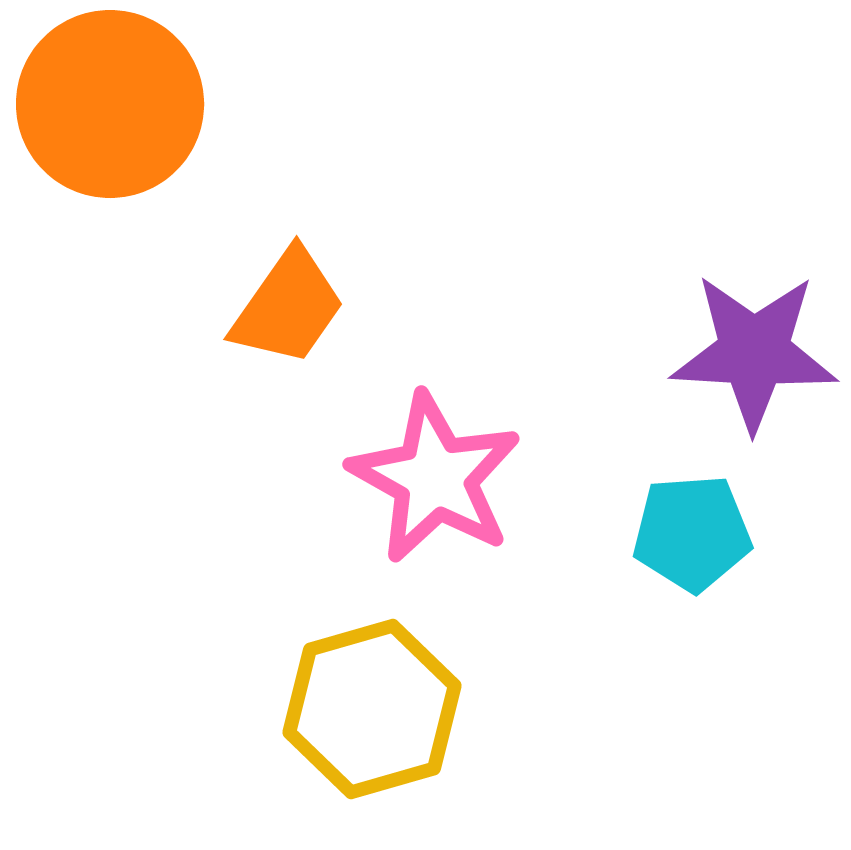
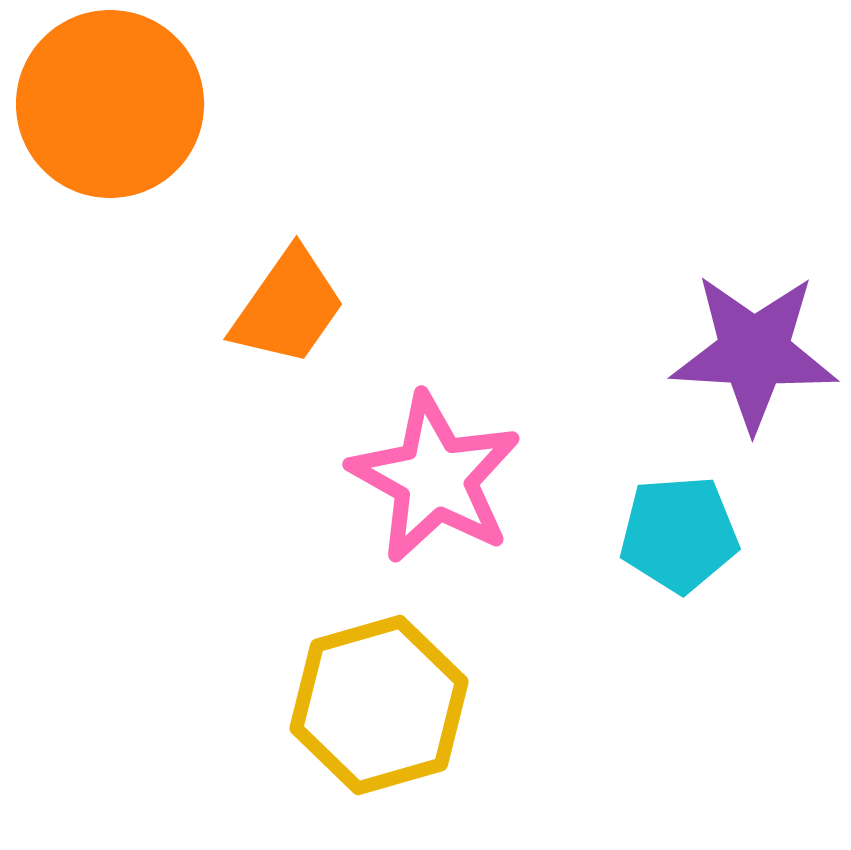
cyan pentagon: moved 13 px left, 1 px down
yellow hexagon: moved 7 px right, 4 px up
